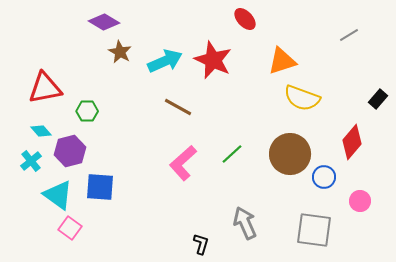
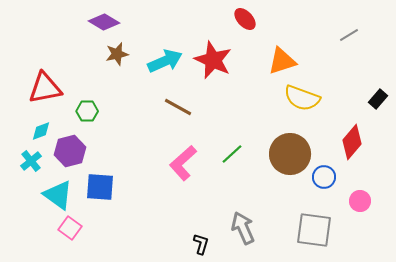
brown star: moved 3 px left, 2 px down; rotated 30 degrees clockwise
cyan diamond: rotated 70 degrees counterclockwise
gray arrow: moved 2 px left, 5 px down
